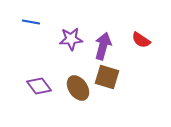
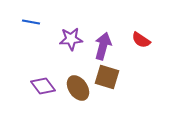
purple diamond: moved 4 px right
